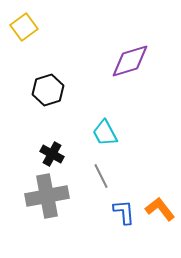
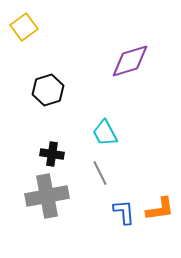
black cross: rotated 20 degrees counterclockwise
gray line: moved 1 px left, 3 px up
orange L-shape: rotated 120 degrees clockwise
